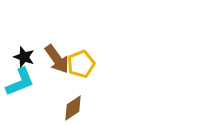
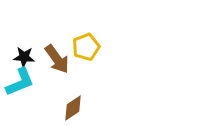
black star: rotated 15 degrees counterclockwise
yellow pentagon: moved 5 px right, 17 px up
